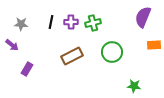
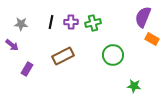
orange rectangle: moved 2 px left, 6 px up; rotated 32 degrees clockwise
green circle: moved 1 px right, 3 px down
brown rectangle: moved 9 px left
